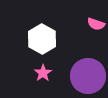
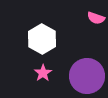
pink semicircle: moved 6 px up
purple circle: moved 1 px left
